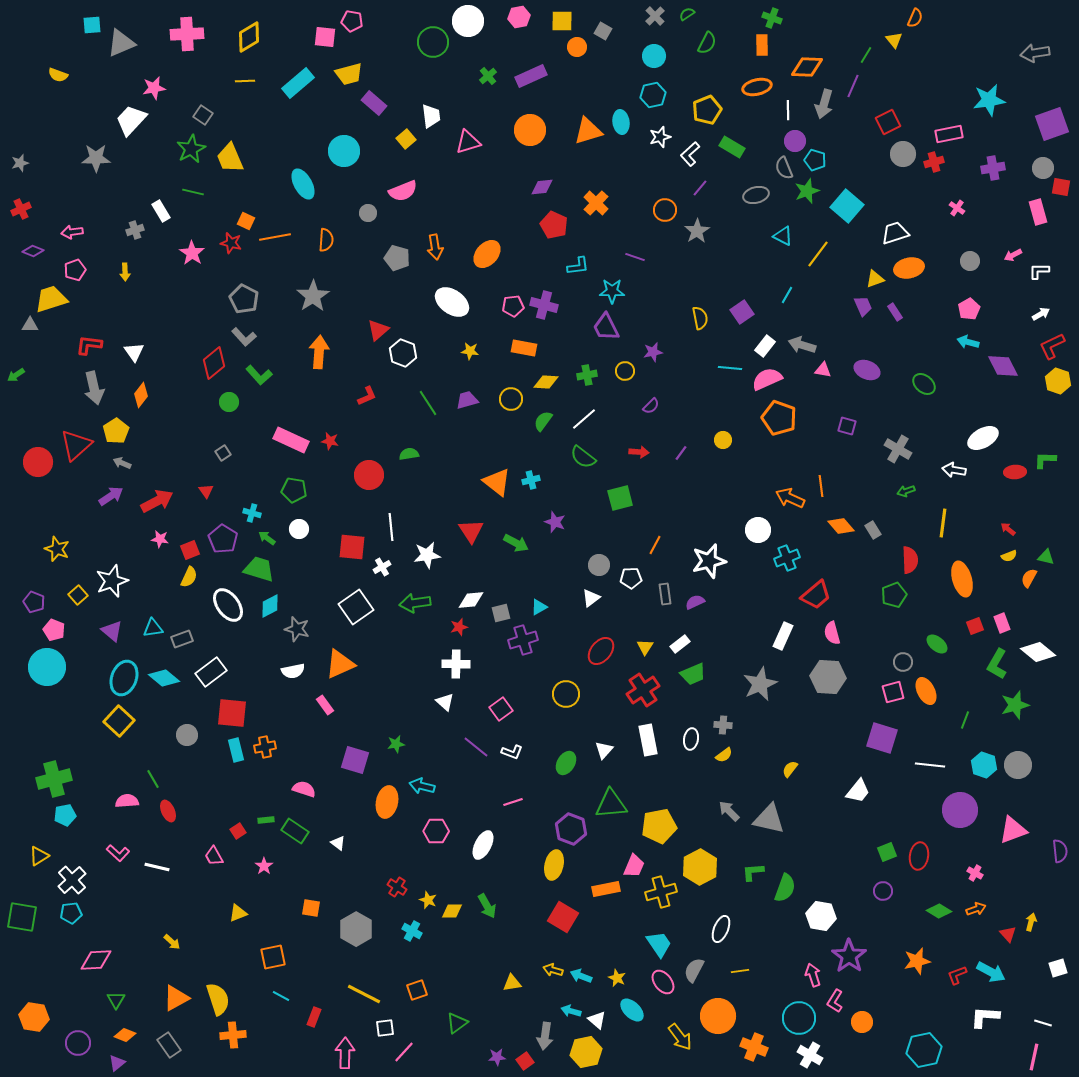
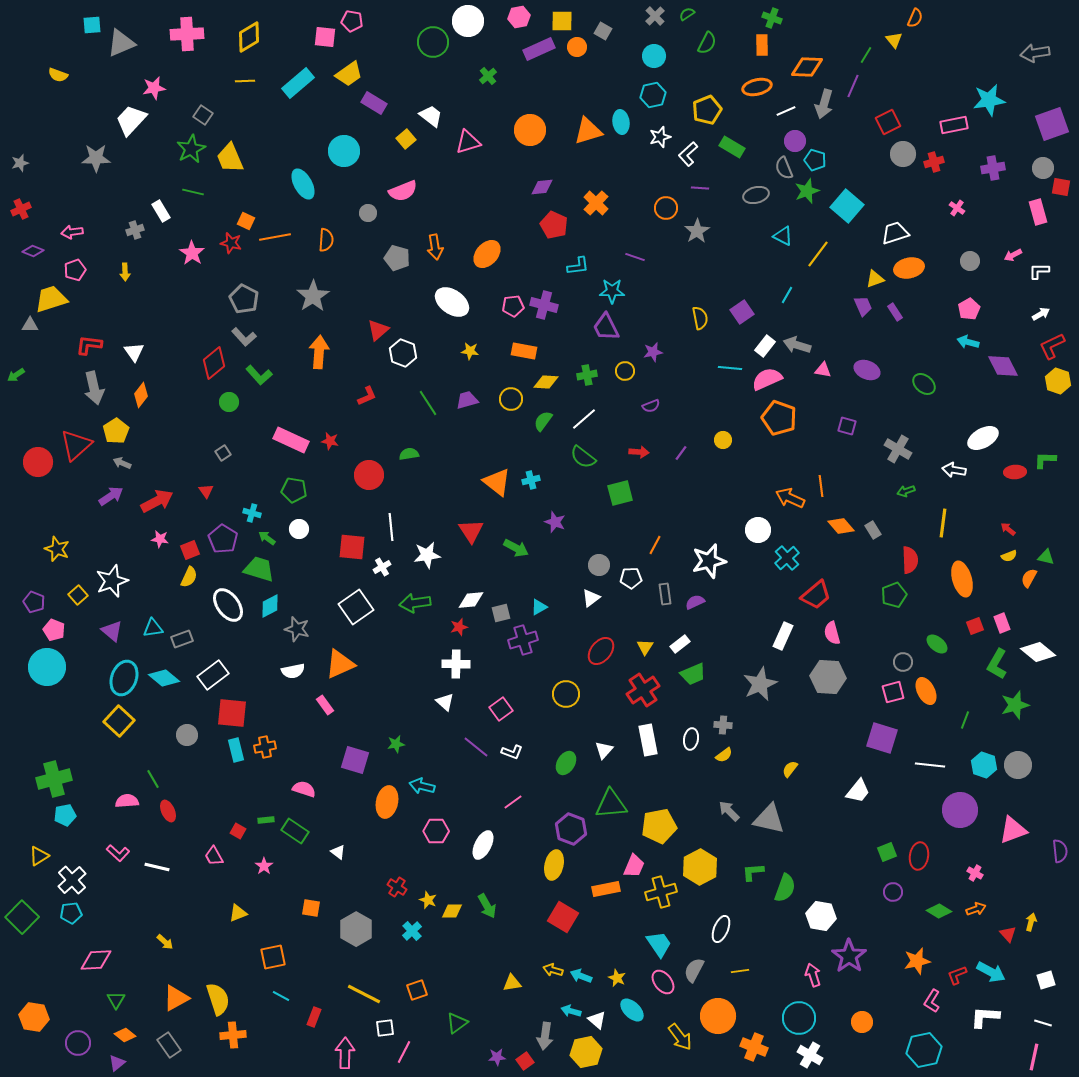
yellow trapezoid at (349, 74): rotated 20 degrees counterclockwise
purple rectangle at (531, 76): moved 8 px right, 27 px up
purple rectangle at (374, 103): rotated 10 degrees counterclockwise
white line at (788, 110): moved 2 px left, 1 px down; rotated 66 degrees clockwise
white trapezoid at (431, 116): rotated 45 degrees counterclockwise
pink rectangle at (949, 134): moved 5 px right, 9 px up
white L-shape at (690, 154): moved 2 px left
purple line at (700, 188): rotated 54 degrees clockwise
orange circle at (665, 210): moved 1 px right, 2 px up
gray arrow at (802, 345): moved 5 px left
orange rectangle at (524, 348): moved 3 px down
purple semicircle at (651, 406): rotated 24 degrees clockwise
green square at (620, 498): moved 5 px up
green arrow at (516, 543): moved 5 px down
cyan cross at (787, 558): rotated 20 degrees counterclockwise
white rectangle at (211, 672): moved 2 px right, 3 px down
pink line at (513, 802): rotated 18 degrees counterclockwise
red square at (238, 831): rotated 28 degrees counterclockwise
white triangle at (338, 843): moved 9 px down
purple circle at (883, 891): moved 10 px right, 1 px down
green square at (22, 917): rotated 36 degrees clockwise
cyan cross at (412, 931): rotated 18 degrees clockwise
yellow arrow at (172, 942): moved 7 px left
white square at (1058, 968): moved 12 px left, 12 px down
pink L-shape at (835, 1001): moved 97 px right
orange diamond at (125, 1035): rotated 15 degrees clockwise
pink line at (404, 1052): rotated 15 degrees counterclockwise
